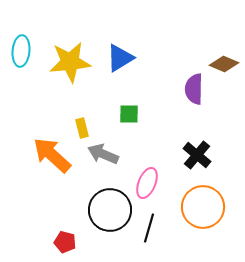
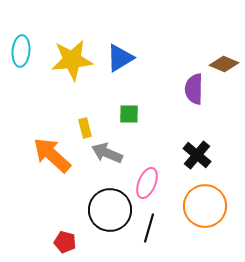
yellow star: moved 2 px right, 2 px up
yellow rectangle: moved 3 px right
gray arrow: moved 4 px right, 1 px up
orange circle: moved 2 px right, 1 px up
